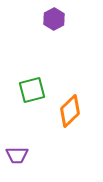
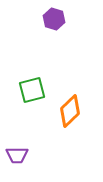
purple hexagon: rotated 15 degrees counterclockwise
